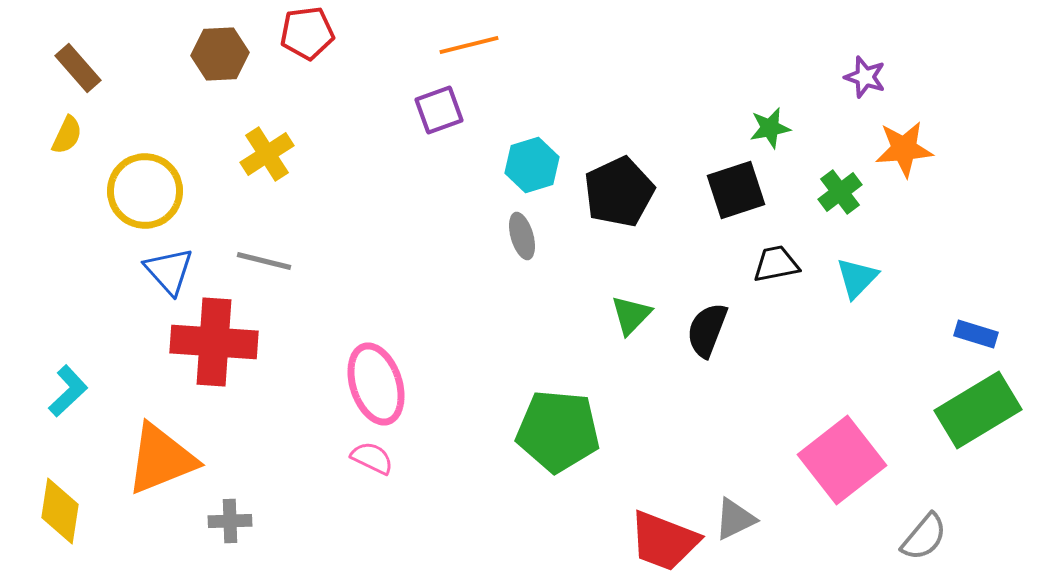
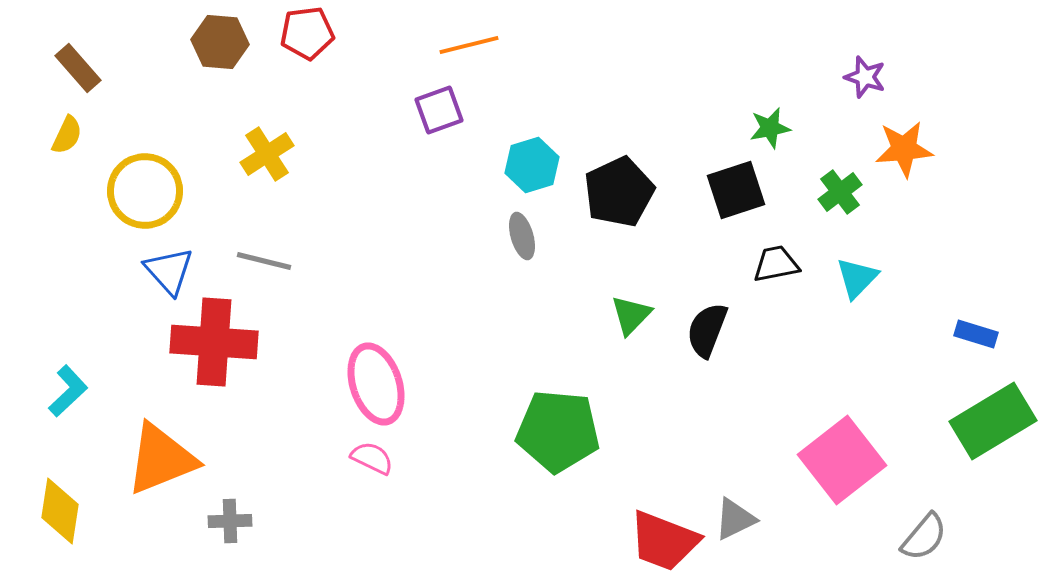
brown hexagon: moved 12 px up; rotated 8 degrees clockwise
green rectangle: moved 15 px right, 11 px down
